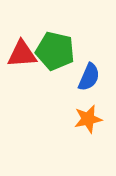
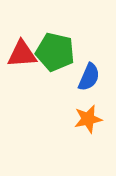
green pentagon: moved 1 px down
